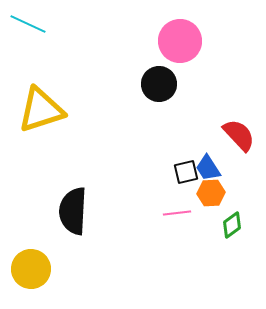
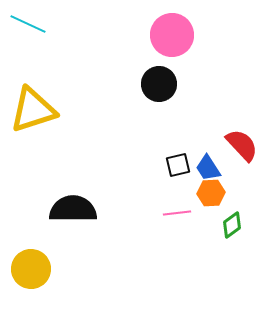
pink circle: moved 8 px left, 6 px up
yellow triangle: moved 8 px left
red semicircle: moved 3 px right, 10 px down
black square: moved 8 px left, 7 px up
black semicircle: moved 2 px up; rotated 87 degrees clockwise
